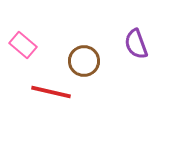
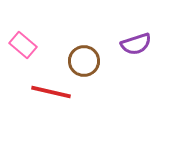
purple semicircle: rotated 88 degrees counterclockwise
